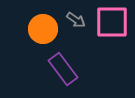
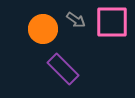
purple rectangle: rotated 8 degrees counterclockwise
